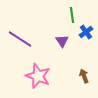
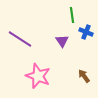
blue cross: rotated 32 degrees counterclockwise
brown arrow: rotated 16 degrees counterclockwise
